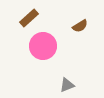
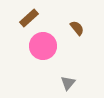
brown semicircle: moved 3 px left, 2 px down; rotated 98 degrees counterclockwise
gray triangle: moved 1 px right, 2 px up; rotated 28 degrees counterclockwise
